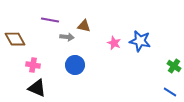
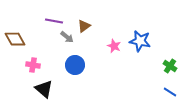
purple line: moved 4 px right, 1 px down
brown triangle: rotated 48 degrees counterclockwise
gray arrow: rotated 32 degrees clockwise
pink star: moved 3 px down
green cross: moved 4 px left
black triangle: moved 7 px right, 1 px down; rotated 18 degrees clockwise
